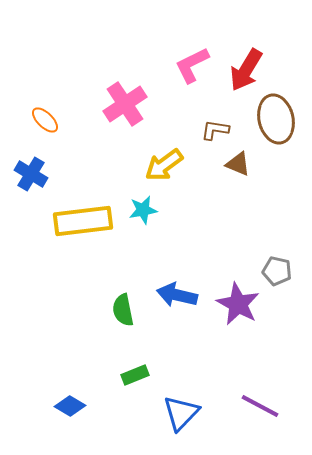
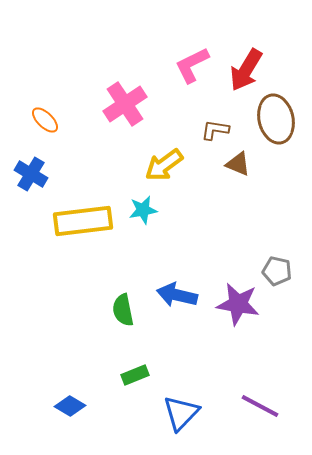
purple star: rotated 18 degrees counterclockwise
